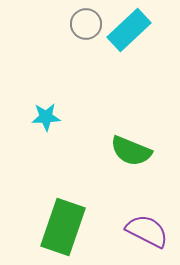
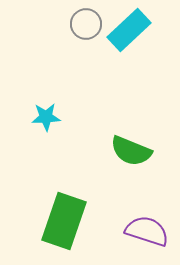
green rectangle: moved 1 px right, 6 px up
purple semicircle: rotated 9 degrees counterclockwise
